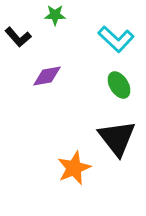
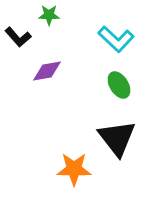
green star: moved 6 px left
purple diamond: moved 5 px up
orange star: moved 1 px down; rotated 24 degrees clockwise
